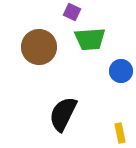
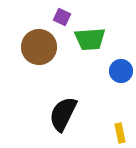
purple square: moved 10 px left, 5 px down
